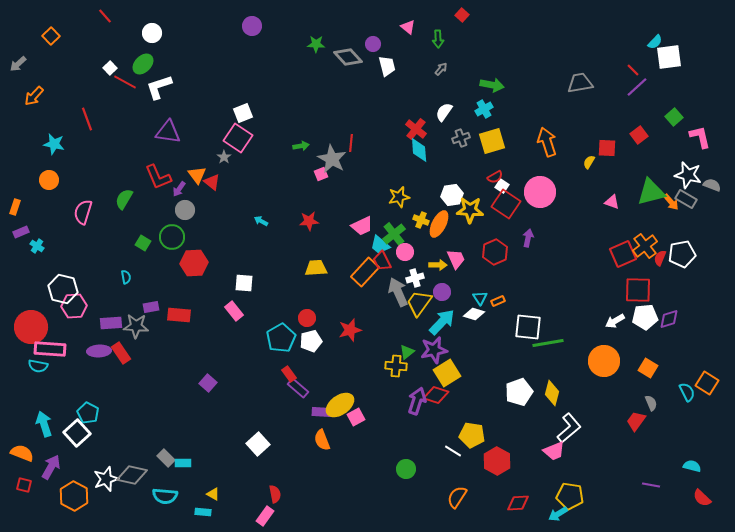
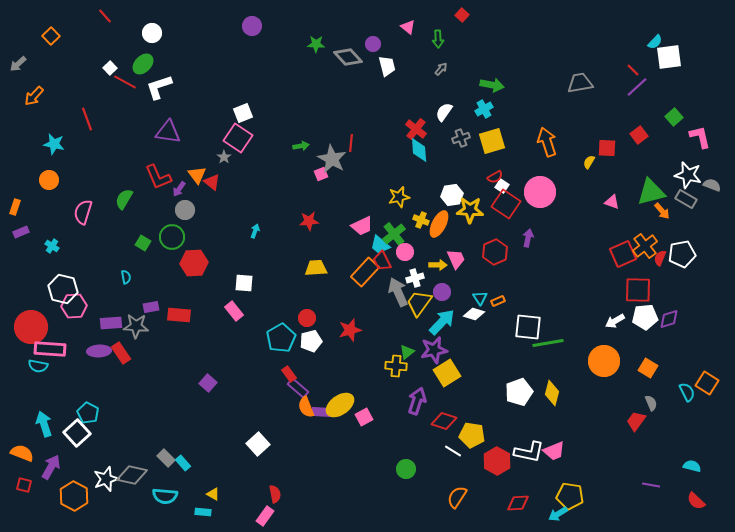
orange arrow at (671, 202): moved 9 px left, 9 px down
cyan arrow at (261, 221): moved 6 px left, 10 px down; rotated 80 degrees clockwise
cyan cross at (37, 246): moved 15 px right
red diamond at (436, 395): moved 8 px right, 26 px down
pink square at (356, 417): moved 8 px right
white L-shape at (569, 428): moved 40 px left, 24 px down; rotated 52 degrees clockwise
orange semicircle at (322, 440): moved 16 px left, 33 px up
cyan rectangle at (183, 463): rotated 49 degrees clockwise
red semicircle at (702, 498): moved 6 px left, 3 px down
